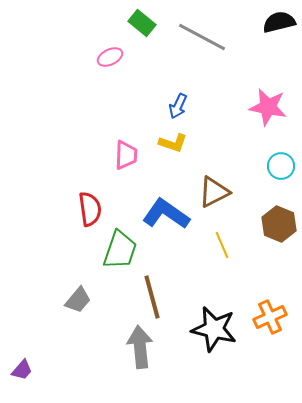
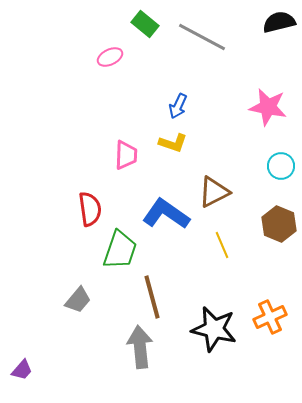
green rectangle: moved 3 px right, 1 px down
